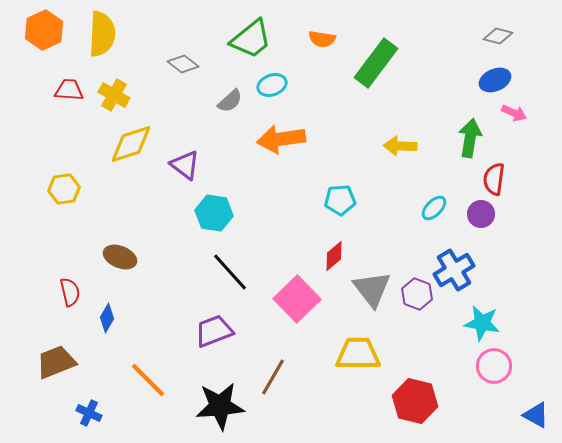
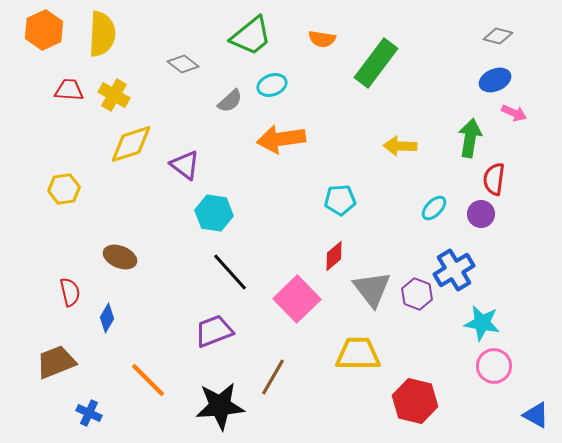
green trapezoid at (251, 39): moved 3 px up
